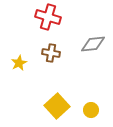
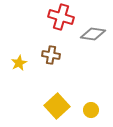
red cross: moved 13 px right
gray diamond: moved 10 px up; rotated 15 degrees clockwise
brown cross: moved 2 px down
